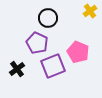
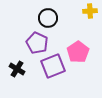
yellow cross: rotated 32 degrees clockwise
pink pentagon: rotated 15 degrees clockwise
black cross: rotated 21 degrees counterclockwise
